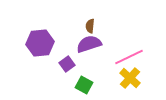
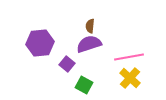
pink line: rotated 16 degrees clockwise
purple square: rotated 14 degrees counterclockwise
